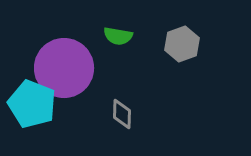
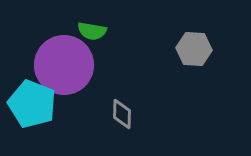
green semicircle: moved 26 px left, 5 px up
gray hexagon: moved 12 px right, 5 px down; rotated 24 degrees clockwise
purple circle: moved 3 px up
